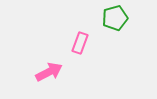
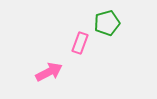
green pentagon: moved 8 px left, 5 px down
